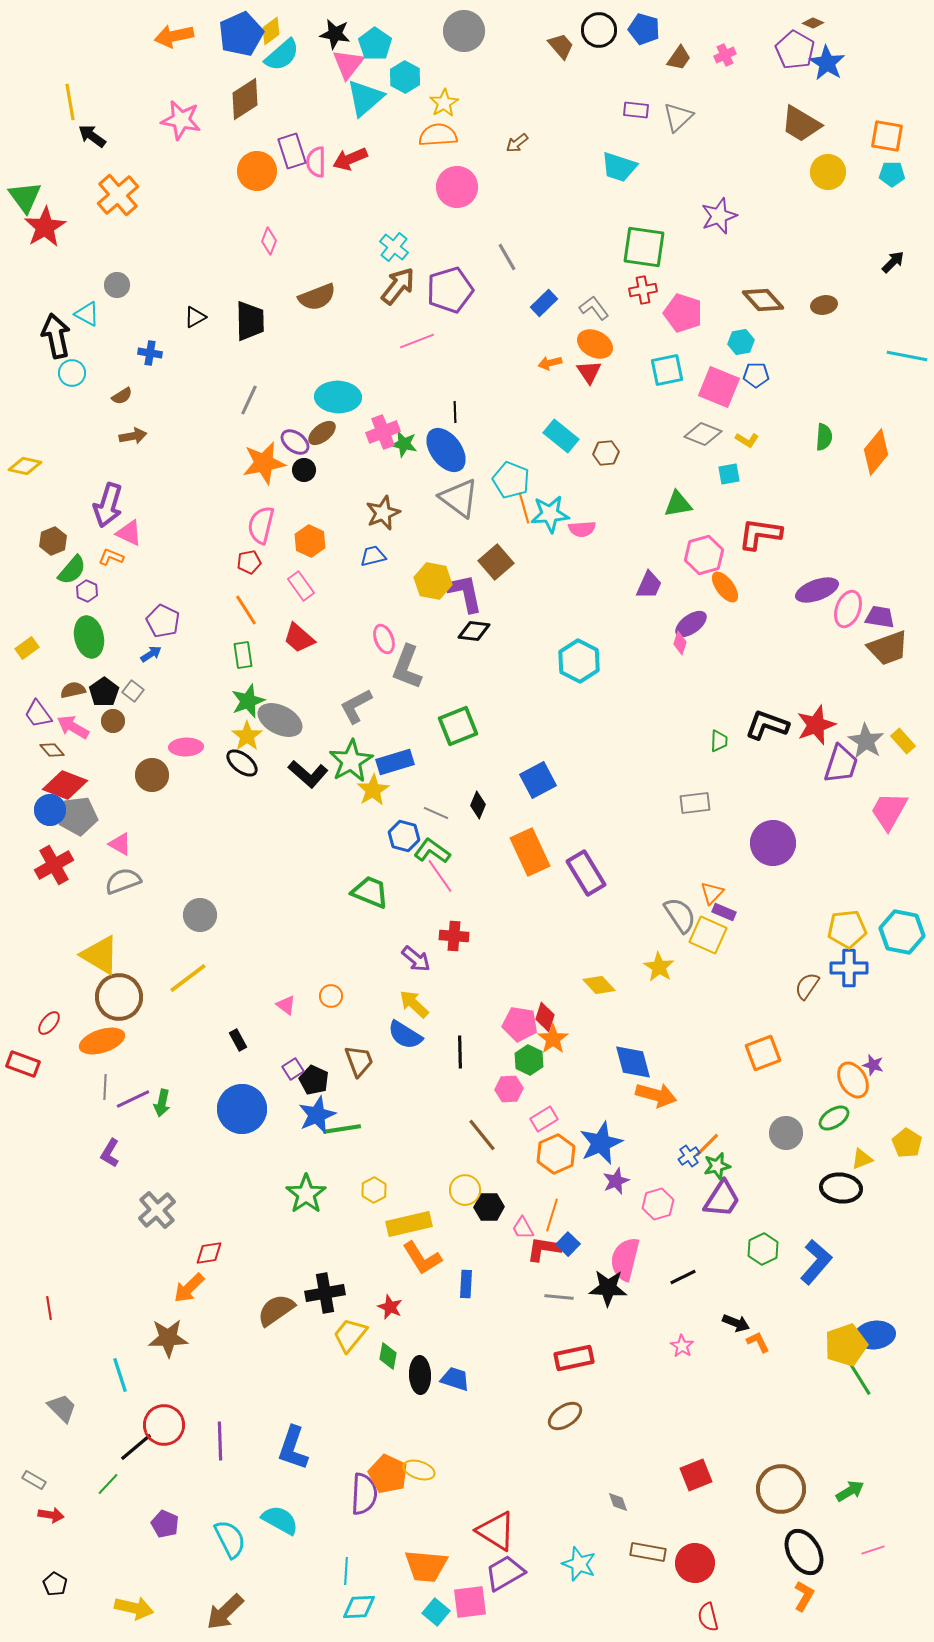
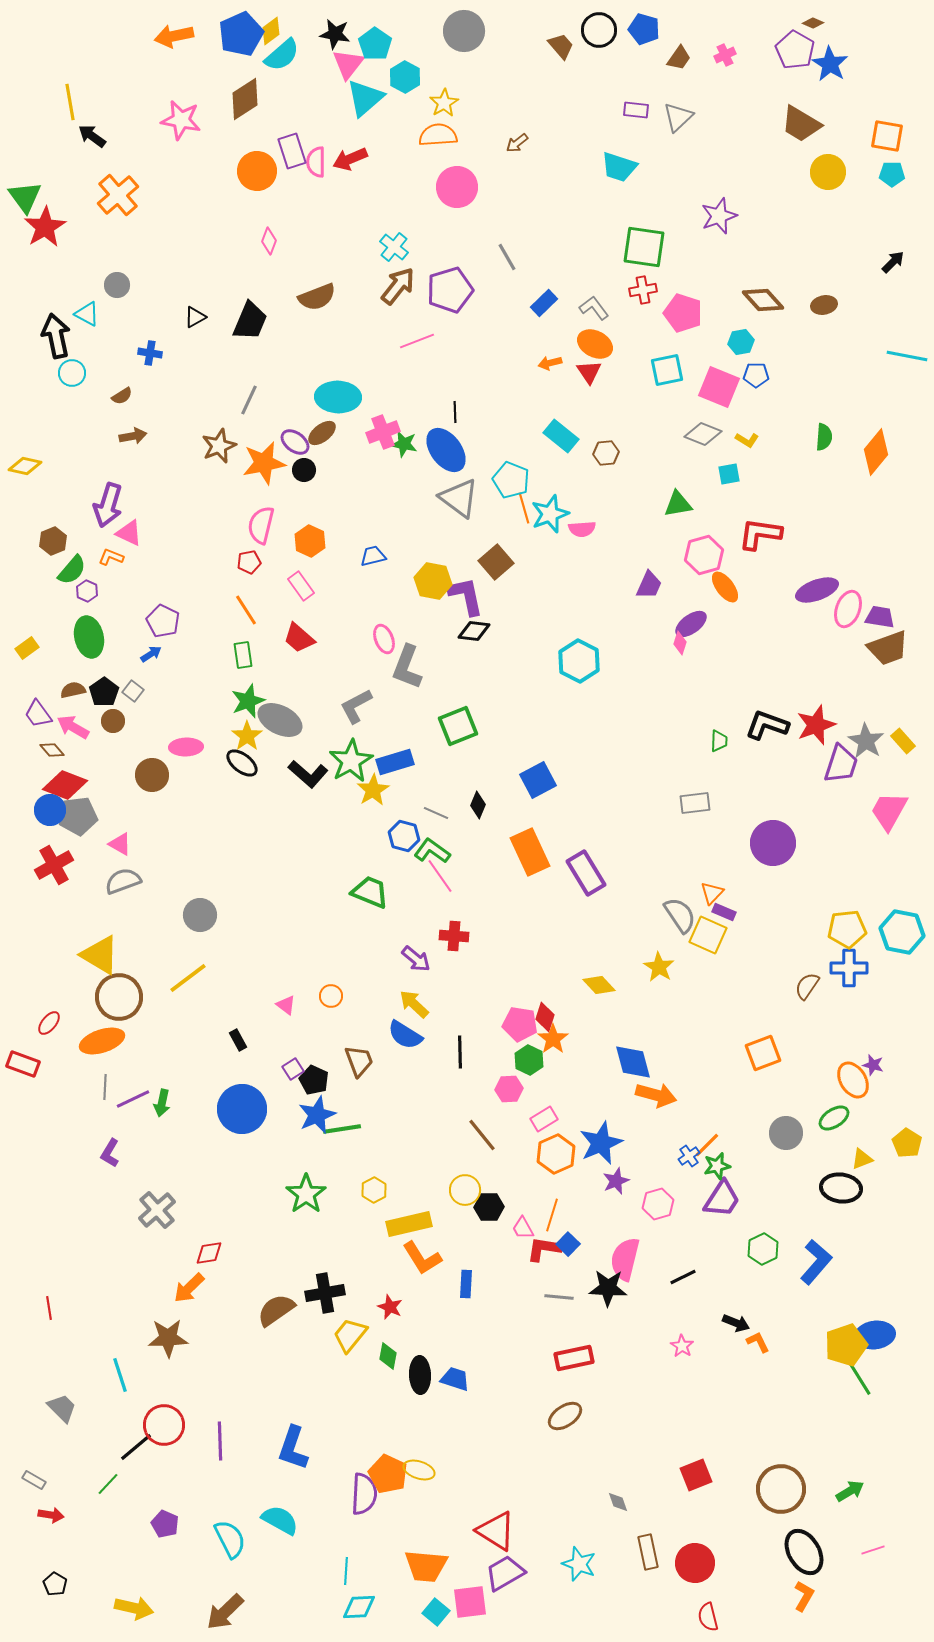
blue star at (827, 63): moved 3 px right, 1 px down
black trapezoid at (250, 321): rotated 24 degrees clockwise
brown star at (383, 513): moved 164 px left, 67 px up
cyan star at (550, 514): rotated 15 degrees counterclockwise
purple L-shape at (465, 593): moved 1 px right, 3 px down
brown rectangle at (648, 1552): rotated 68 degrees clockwise
